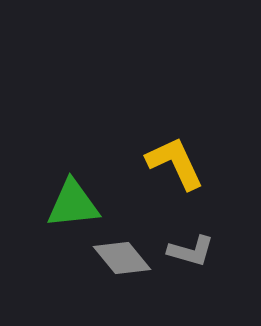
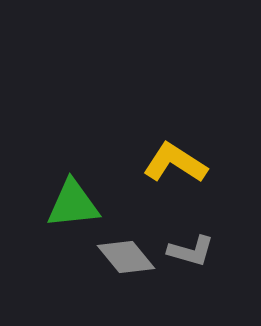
yellow L-shape: rotated 32 degrees counterclockwise
gray diamond: moved 4 px right, 1 px up
